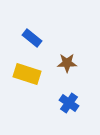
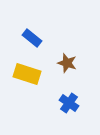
brown star: rotated 18 degrees clockwise
